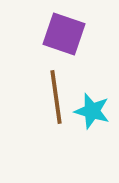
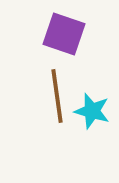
brown line: moved 1 px right, 1 px up
